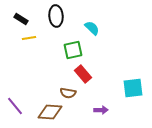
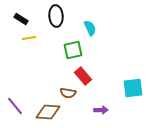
cyan semicircle: moved 2 px left; rotated 21 degrees clockwise
red rectangle: moved 2 px down
brown diamond: moved 2 px left
